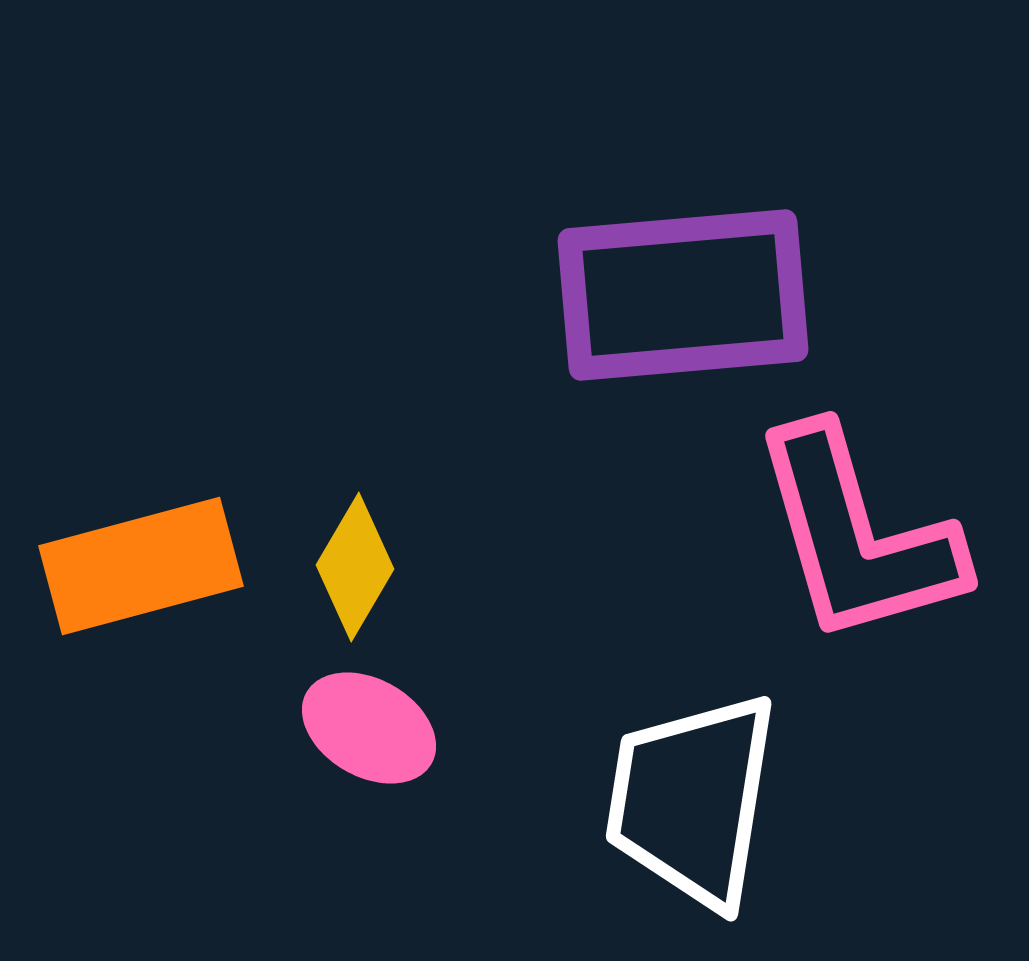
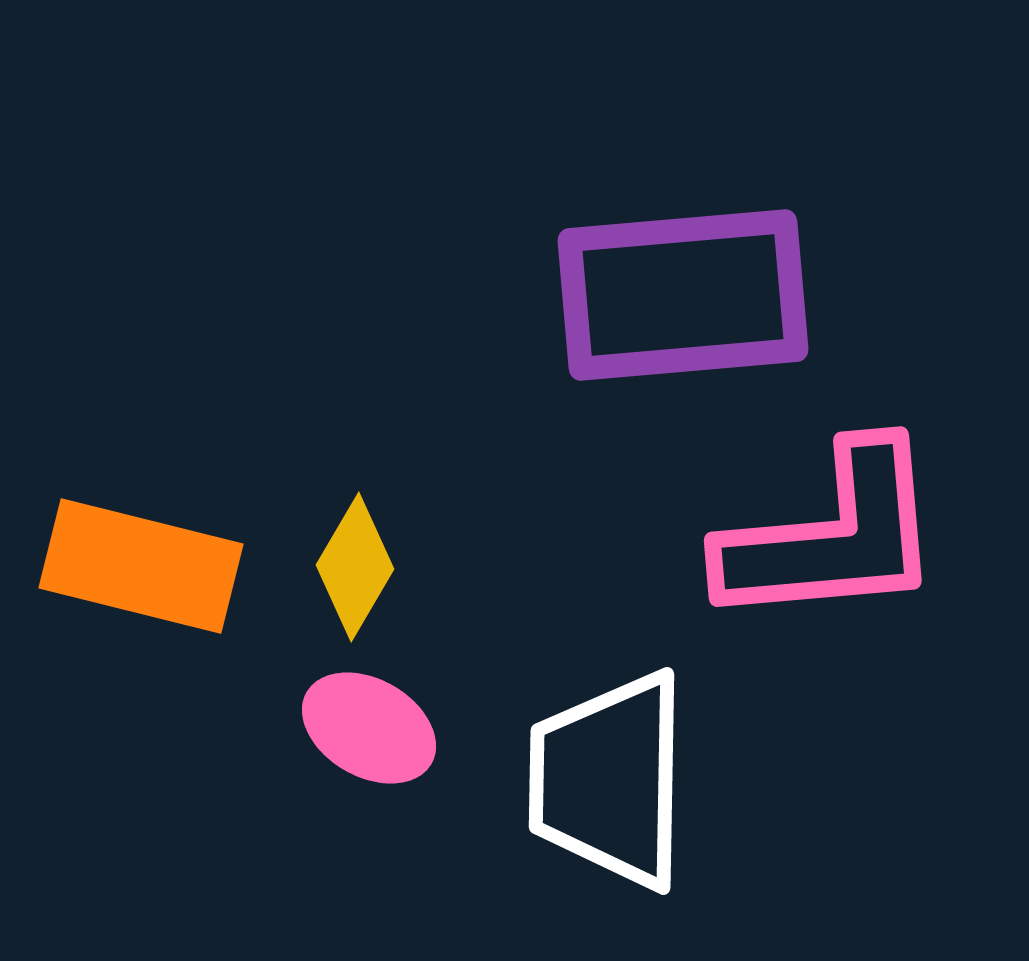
pink L-shape: moved 25 px left; rotated 79 degrees counterclockwise
orange rectangle: rotated 29 degrees clockwise
white trapezoid: moved 83 px left, 20 px up; rotated 8 degrees counterclockwise
